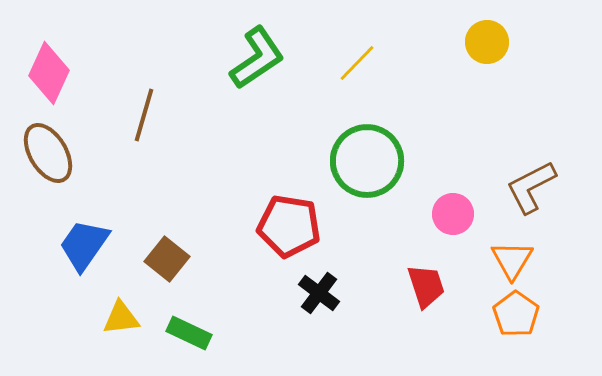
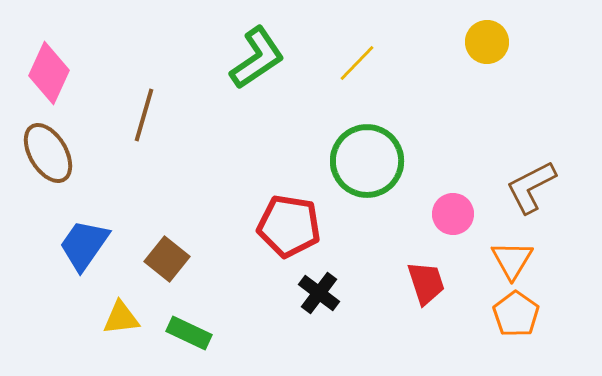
red trapezoid: moved 3 px up
